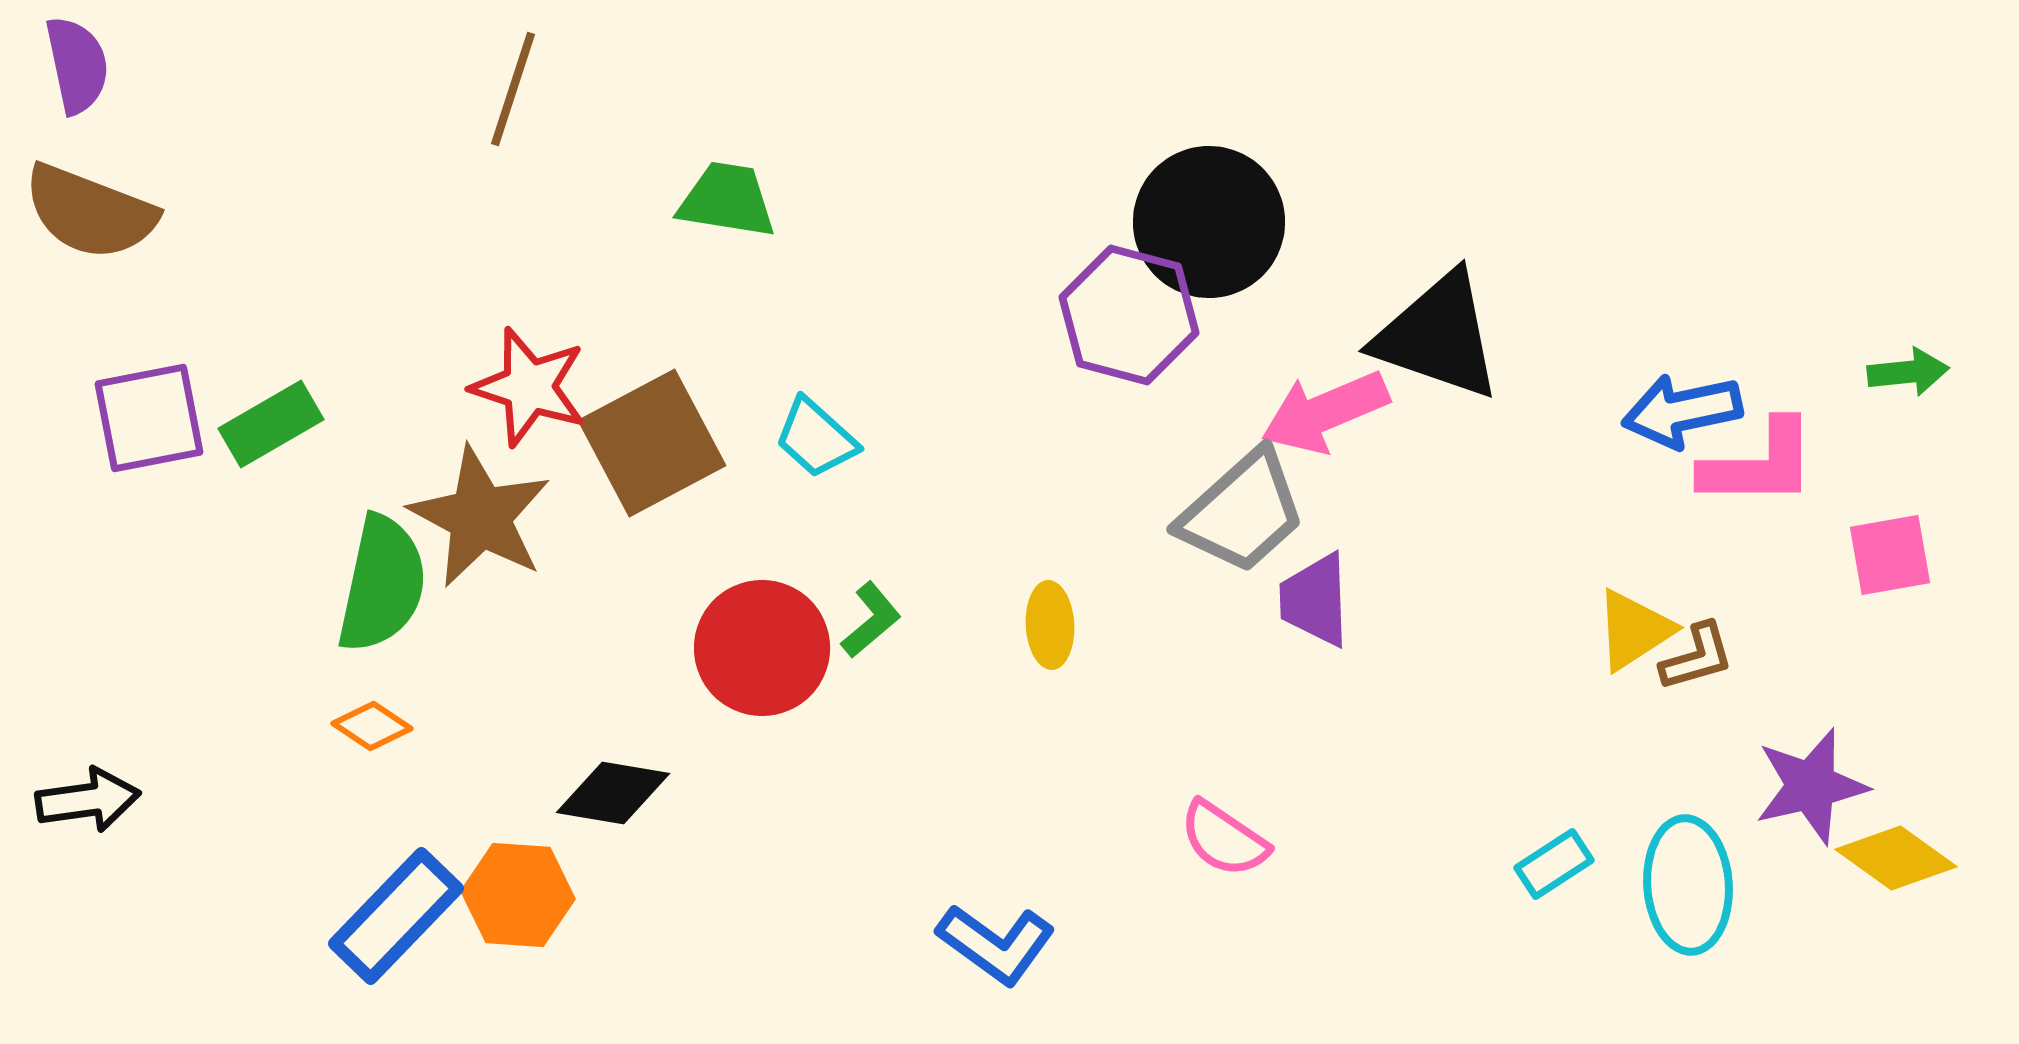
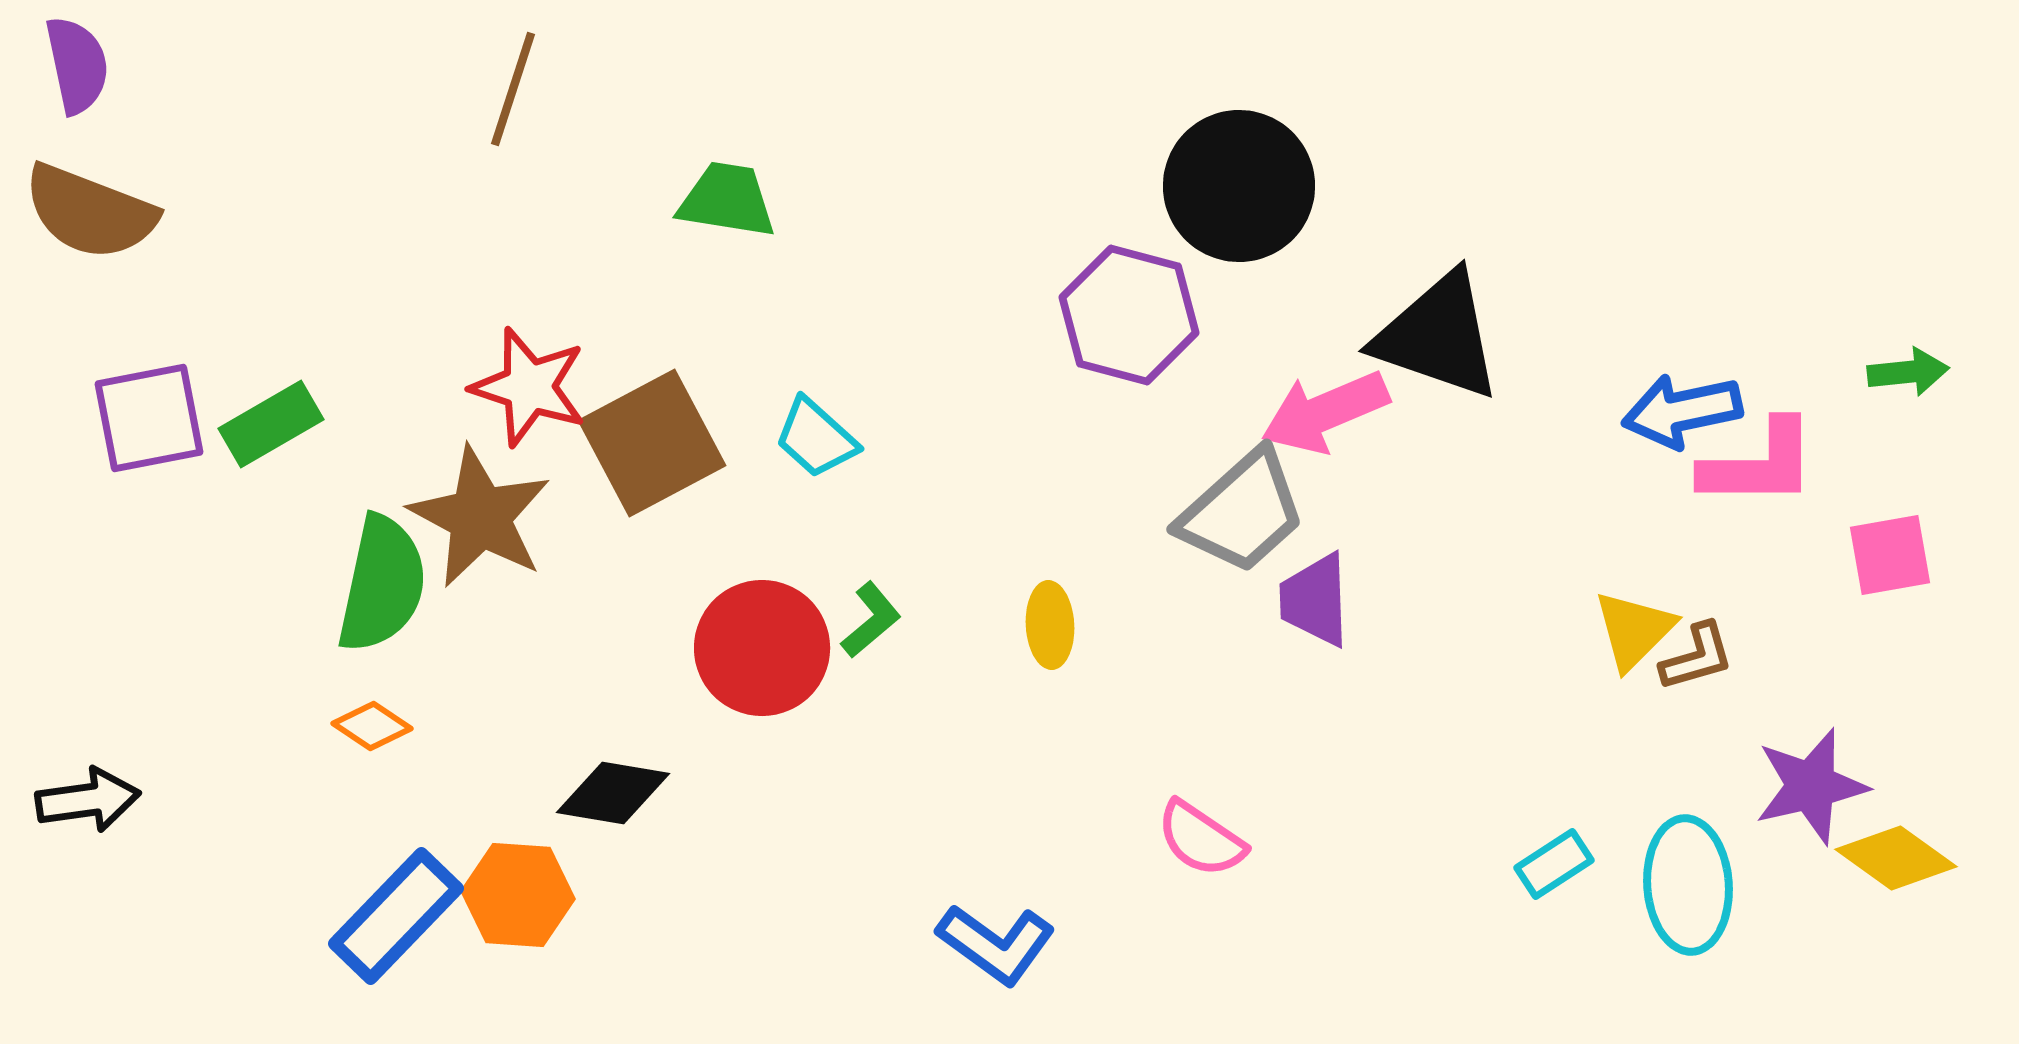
black circle: moved 30 px right, 36 px up
yellow triangle: rotated 12 degrees counterclockwise
pink semicircle: moved 23 px left
